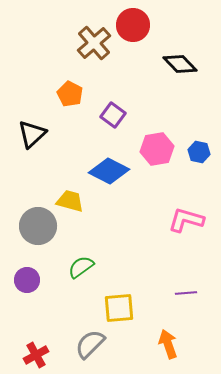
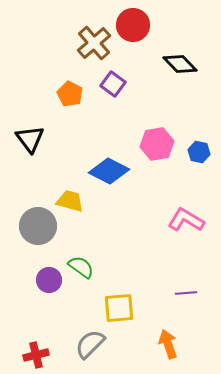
purple square: moved 31 px up
black triangle: moved 2 px left, 5 px down; rotated 24 degrees counterclockwise
pink hexagon: moved 5 px up
pink L-shape: rotated 15 degrees clockwise
green semicircle: rotated 72 degrees clockwise
purple circle: moved 22 px right
red cross: rotated 15 degrees clockwise
